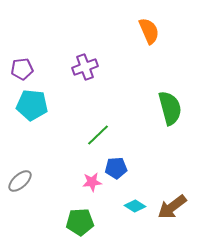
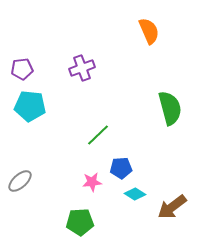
purple cross: moved 3 px left, 1 px down
cyan pentagon: moved 2 px left, 1 px down
blue pentagon: moved 5 px right
cyan diamond: moved 12 px up
